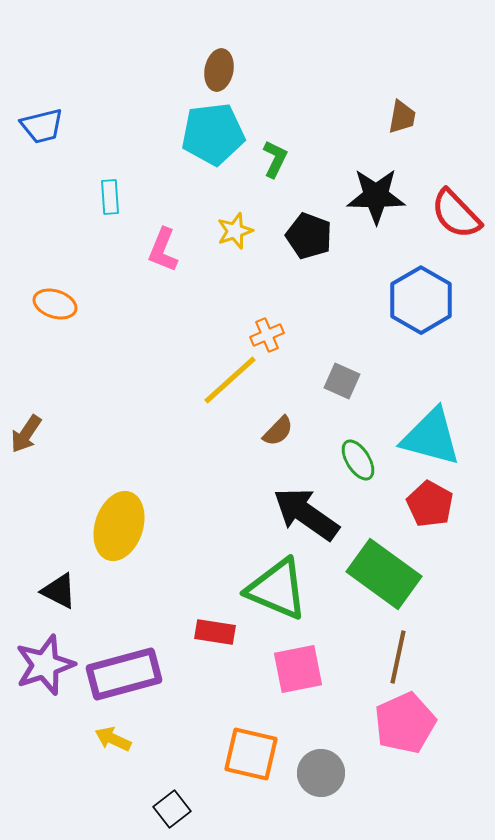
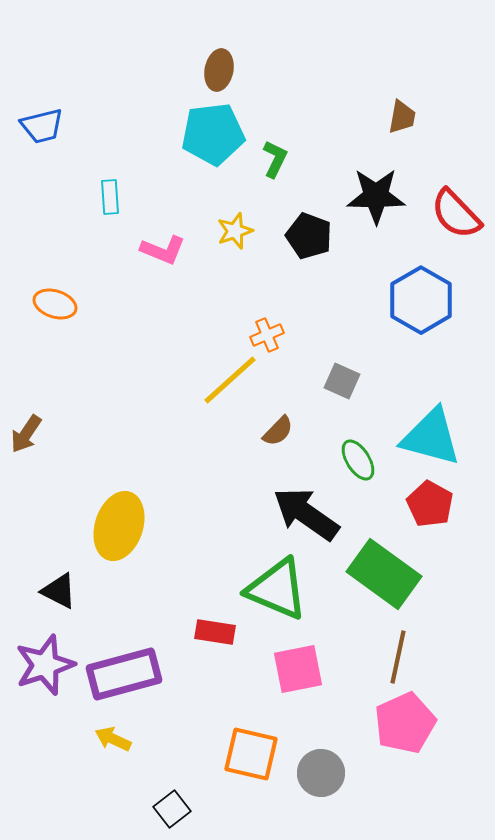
pink L-shape: rotated 90 degrees counterclockwise
